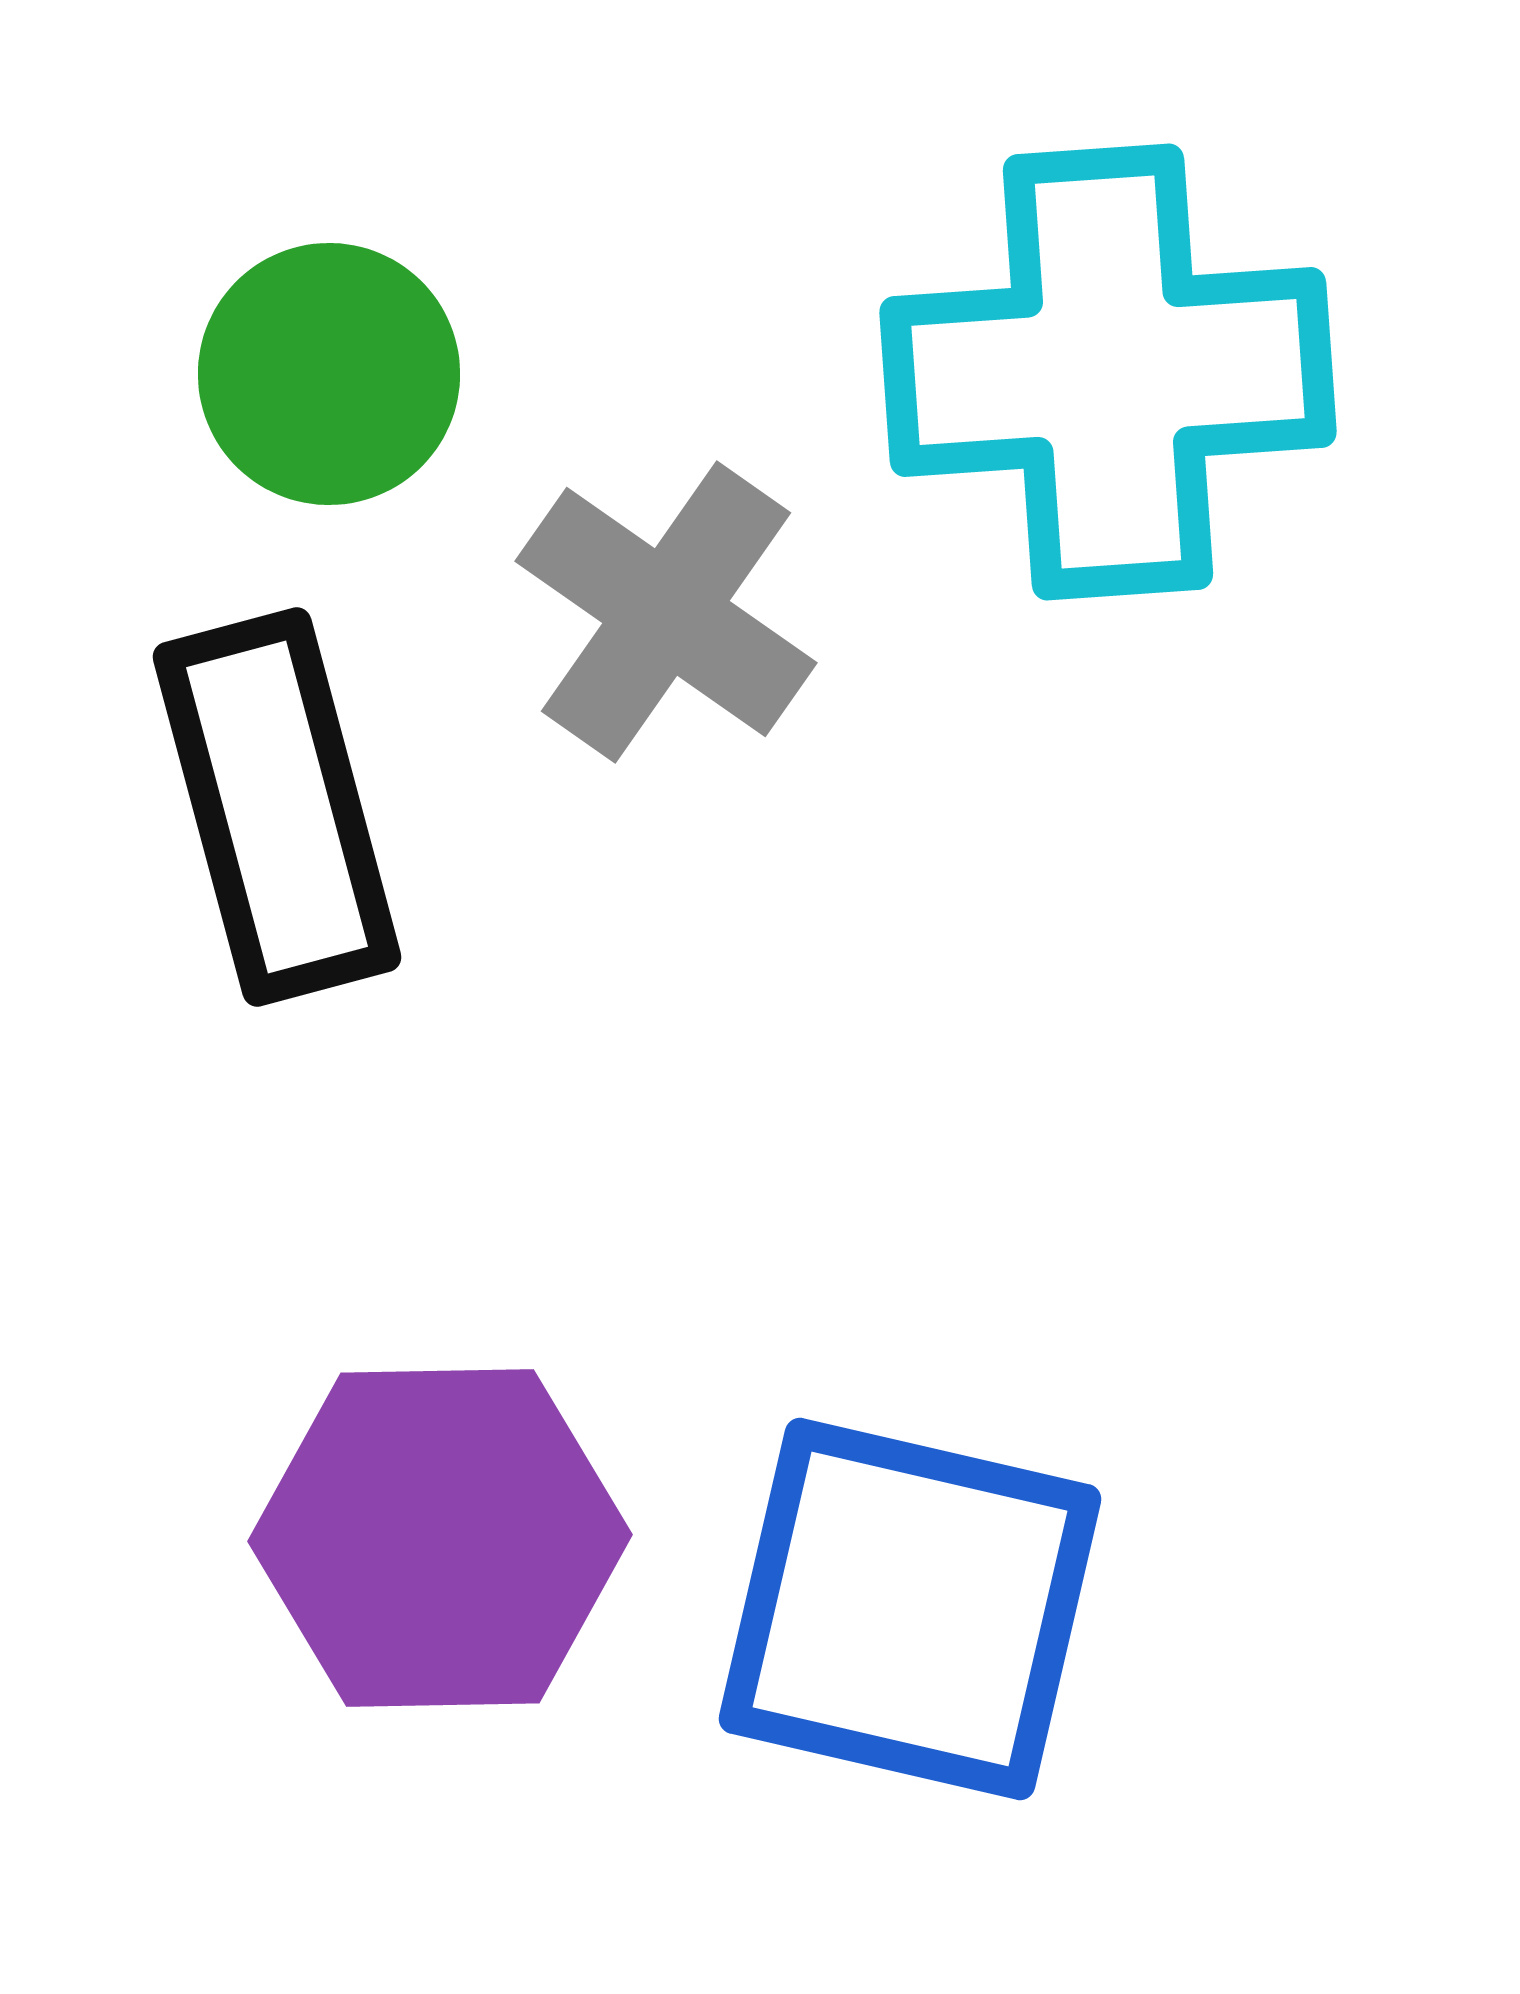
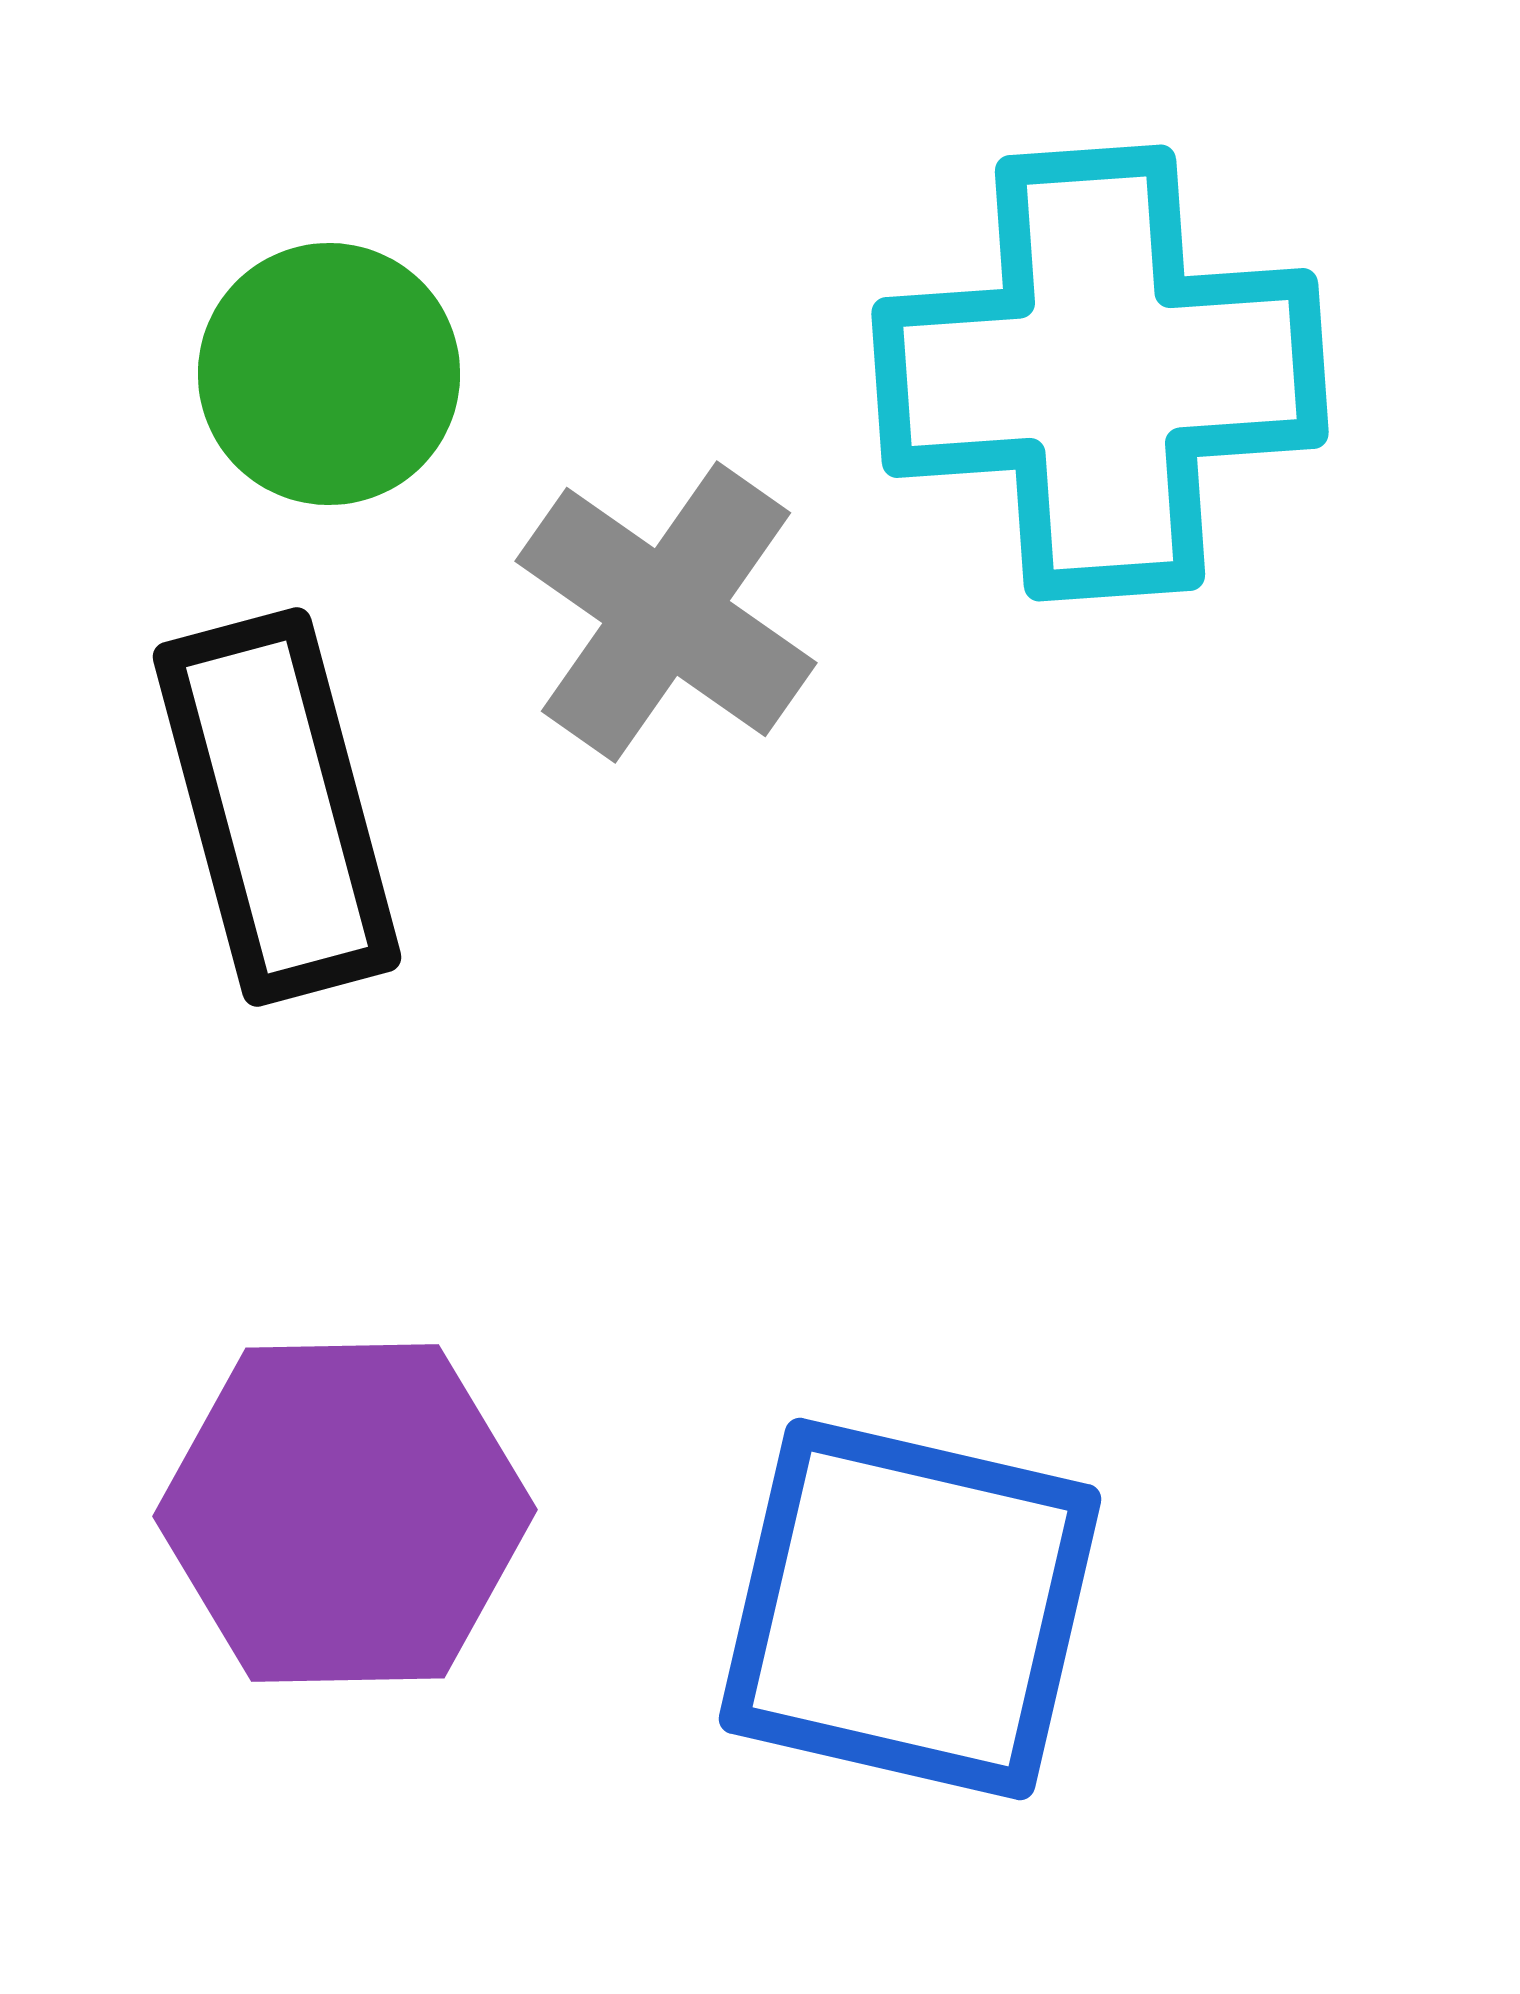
cyan cross: moved 8 px left, 1 px down
purple hexagon: moved 95 px left, 25 px up
